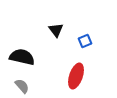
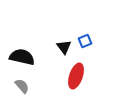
black triangle: moved 8 px right, 17 px down
